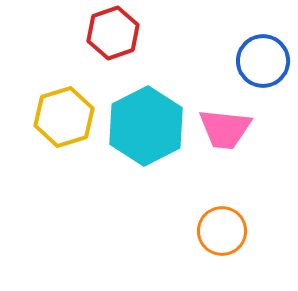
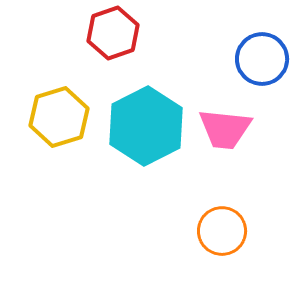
blue circle: moved 1 px left, 2 px up
yellow hexagon: moved 5 px left
